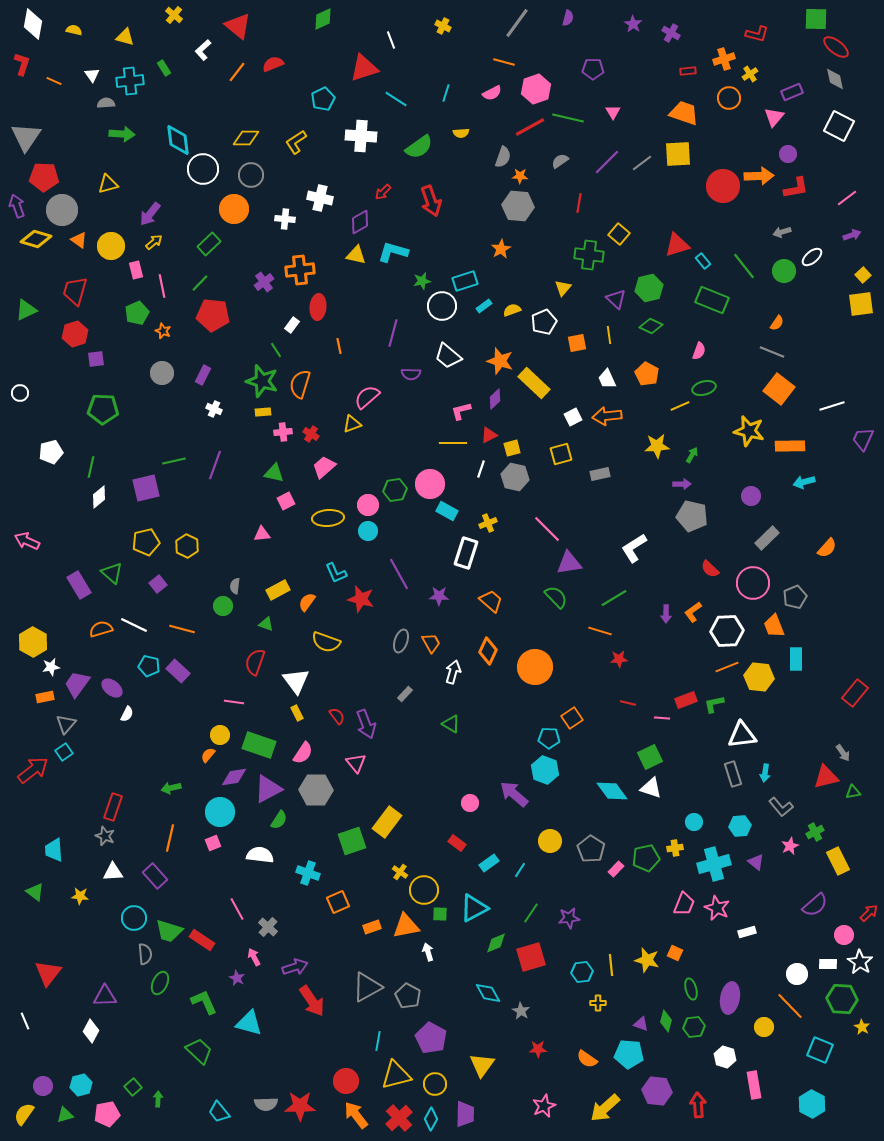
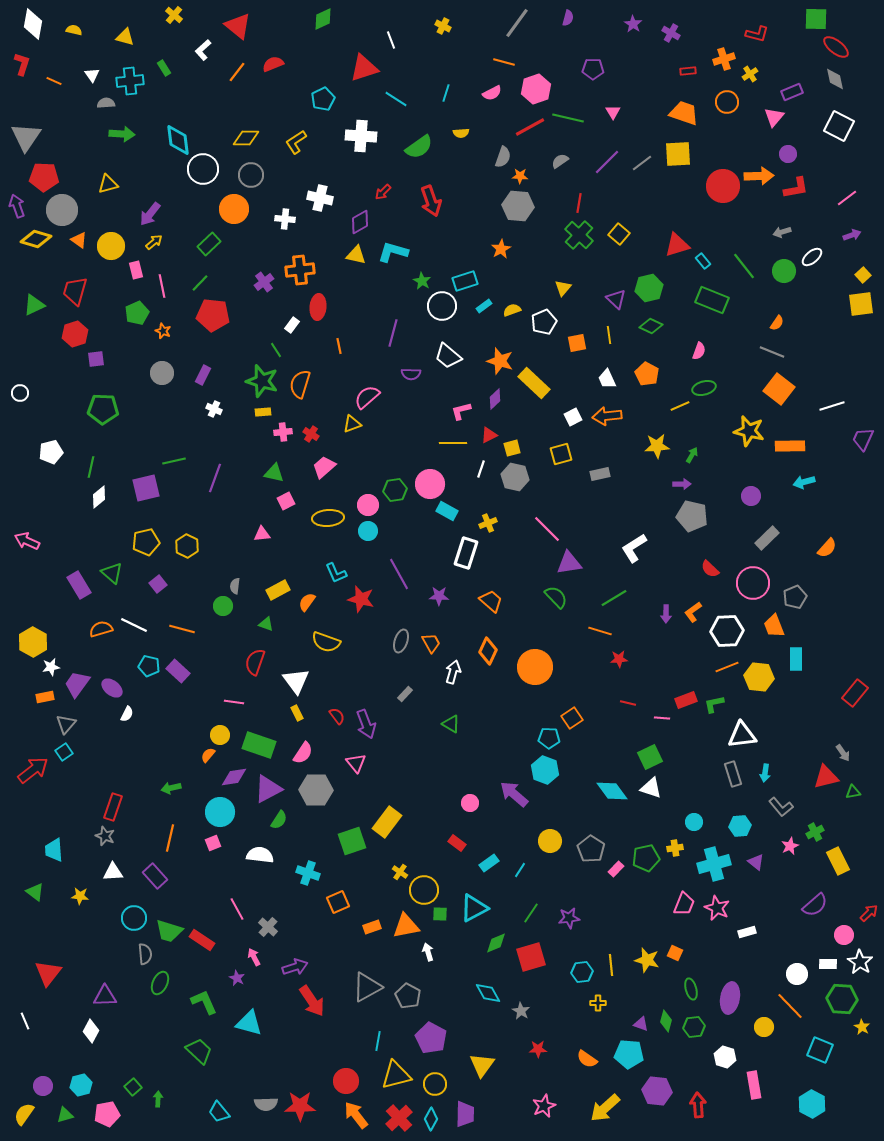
orange circle at (729, 98): moved 2 px left, 4 px down
green cross at (589, 255): moved 10 px left, 20 px up; rotated 36 degrees clockwise
green star at (422, 281): rotated 30 degrees counterclockwise
green triangle at (26, 310): moved 8 px right, 5 px up
purple line at (215, 465): moved 13 px down
